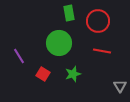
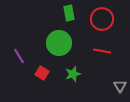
red circle: moved 4 px right, 2 px up
red square: moved 1 px left, 1 px up
